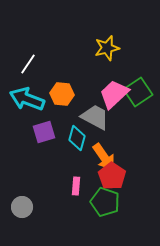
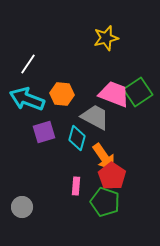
yellow star: moved 1 px left, 10 px up
pink trapezoid: rotated 64 degrees clockwise
